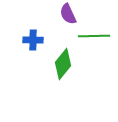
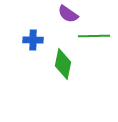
purple semicircle: rotated 30 degrees counterclockwise
green diamond: rotated 28 degrees counterclockwise
